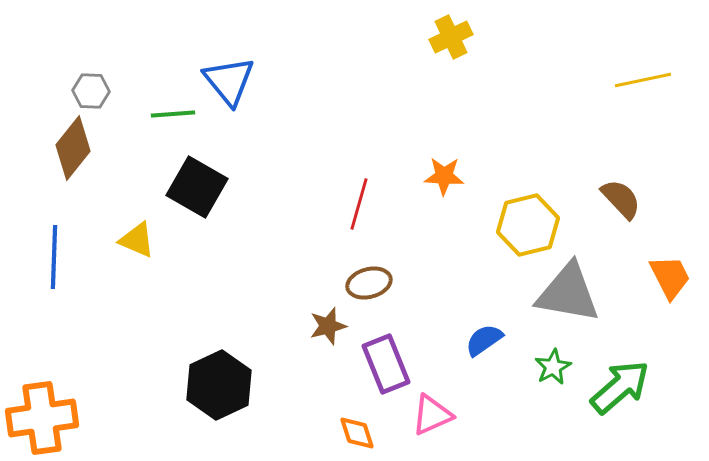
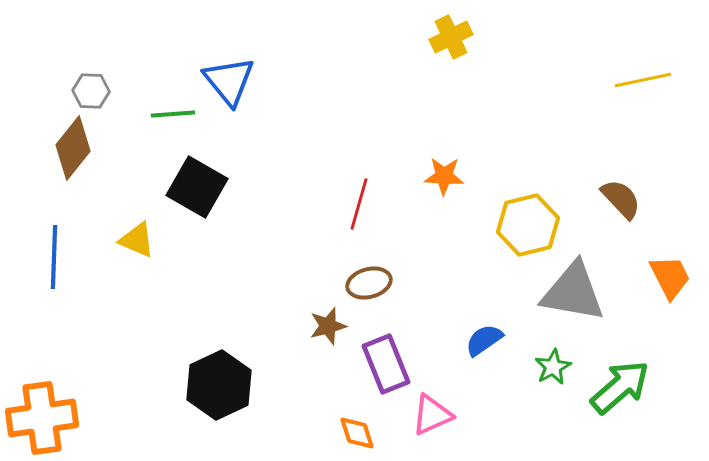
gray triangle: moved 5 px right, 1 px up
